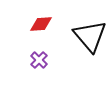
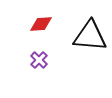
black triangle: rotated 45 degrees counterclockwise
